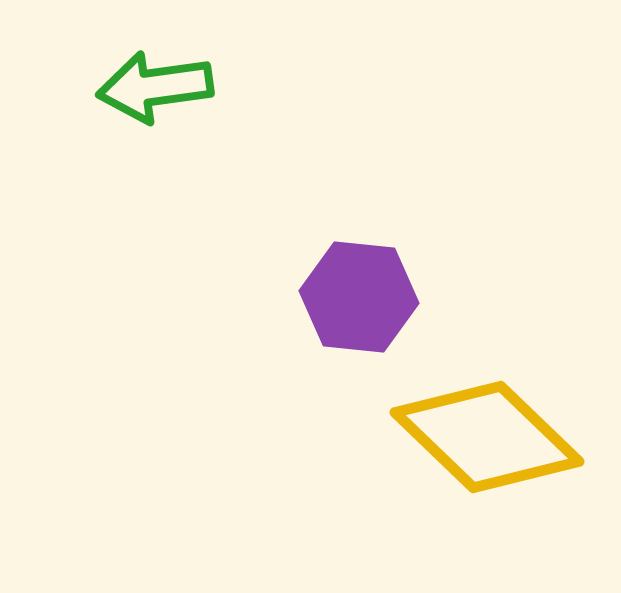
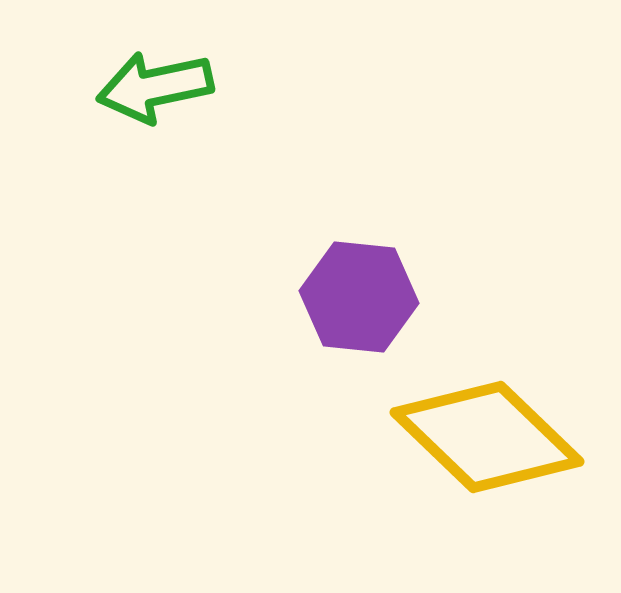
green arrow: rotated 4 degrees counterclockwise
